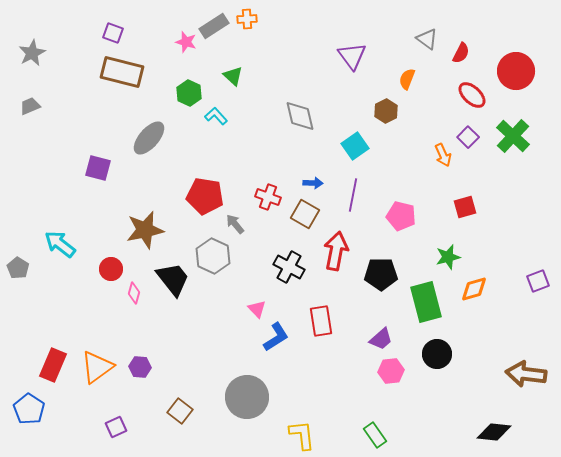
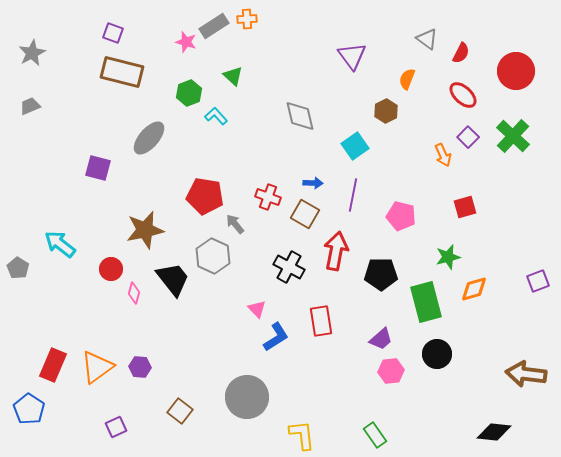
green hexagon at (189, 93): rotated 15 degrees clockwise
red ellipse at (472, 95): moved 9 px left
